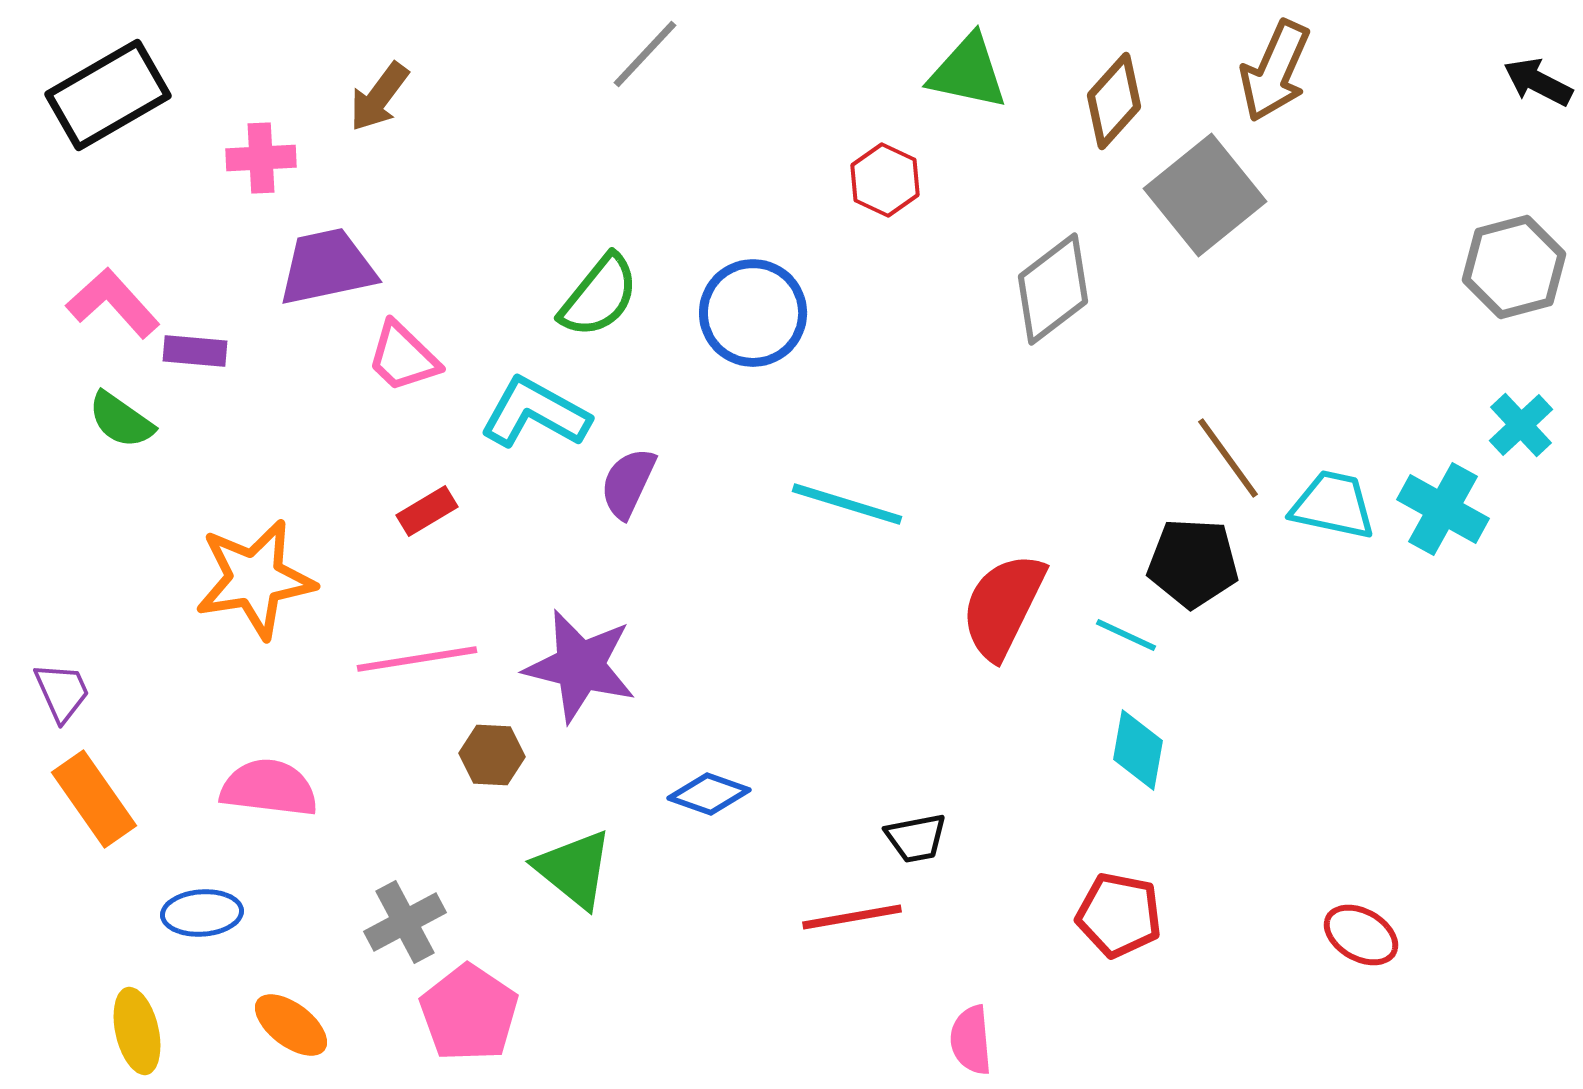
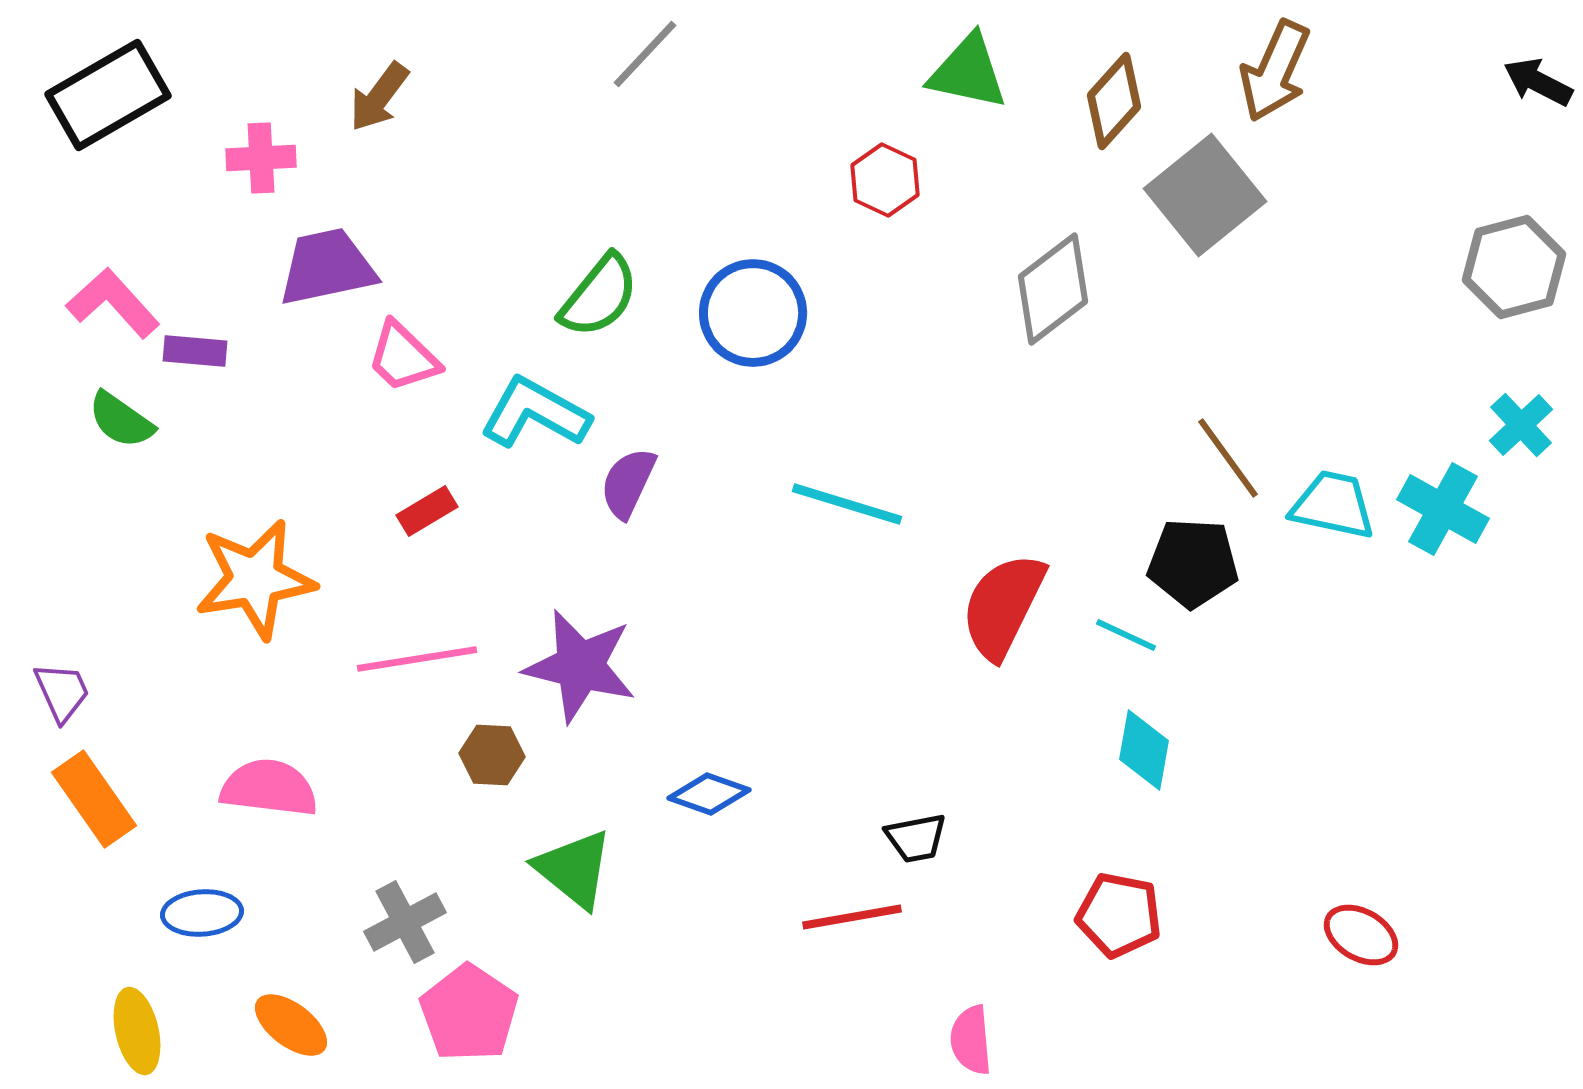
cyan diamond at (1138, 750): moved 6 px right
